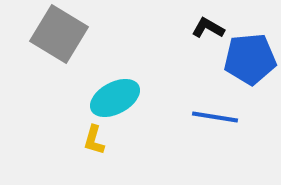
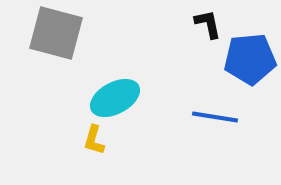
black L-shape: moved 4 px up; rotated 48 degrees clockwise
gray square: moved 3 px left, 1 px up; rotated 16 degrees counterclockwise
